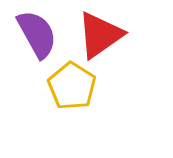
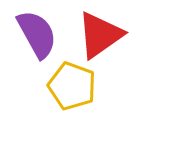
yellow pentagon: rotated 12 degrees counterclockwise
